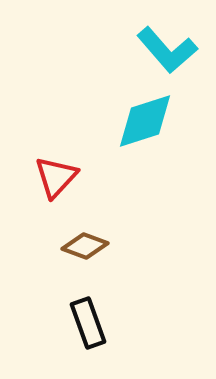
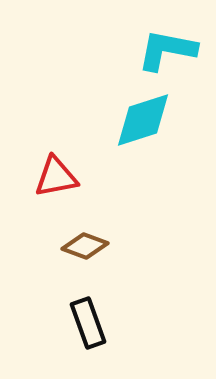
cyan L-shape: rotated 142 degrees clockwise
cyan diamond: moved 2 px left, 1 px up
red triangle: rotated 36 degrees clockwise
